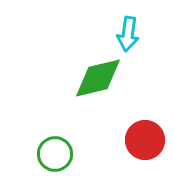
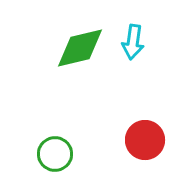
cyan arrow: moved 5 px right, 8 px down
green diamond: moved 18 px left, 30 px up
